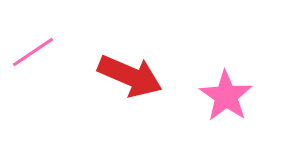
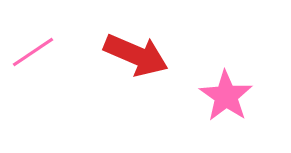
red arrow: moved 6 px right, 21 px up
